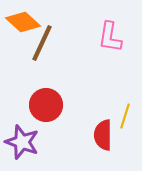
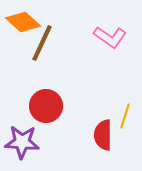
pink L-shape: rotated 64 degrees counterclockwise
red circle: moved 1 px down
purple star: rotated 16 degrees counterclockwise
